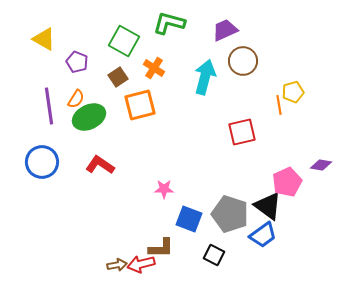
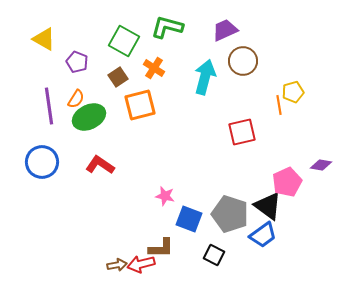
green L-shape: moved 2 px left, 4 px down
pink star: moved 1 px right, 7 px down; rotated 12 degrees clockwise
